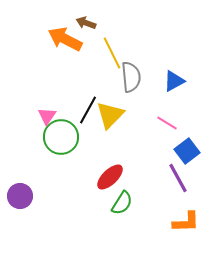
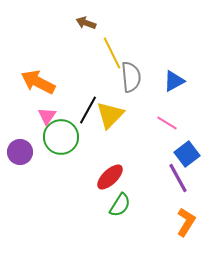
orange arrow: moved 27 px left, 43 px down
blue square: moved 3 px down
purple circle: moved 44 px up
green semicircle: moved 2 px left, 2 px down
orange L-shape: rotated 56 degrees counterclockwise
